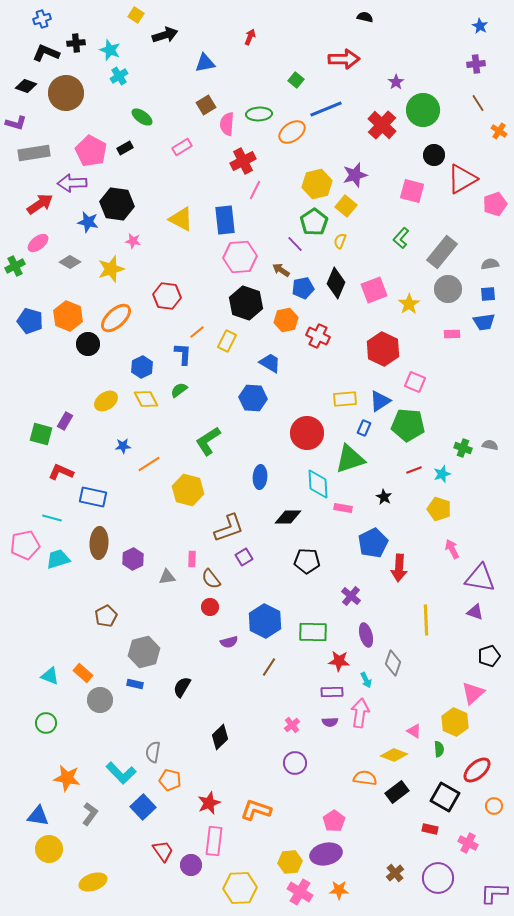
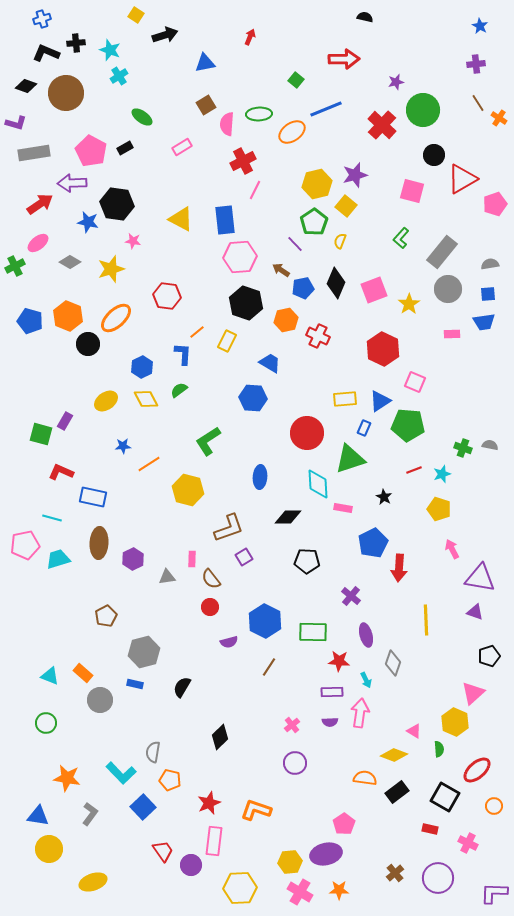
purple star at (396, 82): rotated 21 degrees clockwise
orange cross at (499, 131): moved 13 px up
pink pentagon at (334, 821): moved 10 px right, 3 px down
